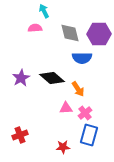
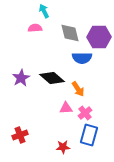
purple hexagon: moved 3 px down
